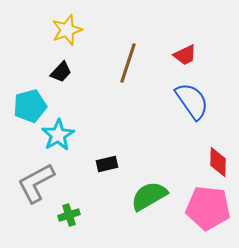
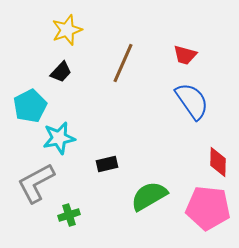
red trapezoid: rotated 40 degrees clockwise
brown line: moved 5 px left; rotated 6 degrees clockwise
cyan pentagon: rotated 12 degrees counterclockwise
cyan star: moved 1 px right, 3 px down; rotated 20 degrees clockwise
